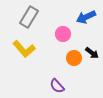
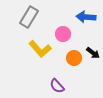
blue arrow: rotated 30 degrees clockwise
yellow L-shape: moved 16 px right
black arrow: moved 1 px right
